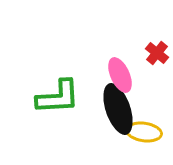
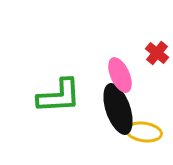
green L-shape: moved 1 px right, 1 px up
